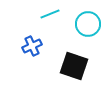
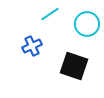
cyan line: rotated 12 degrees counterclockwise
cyan circle: moved 1 px left
